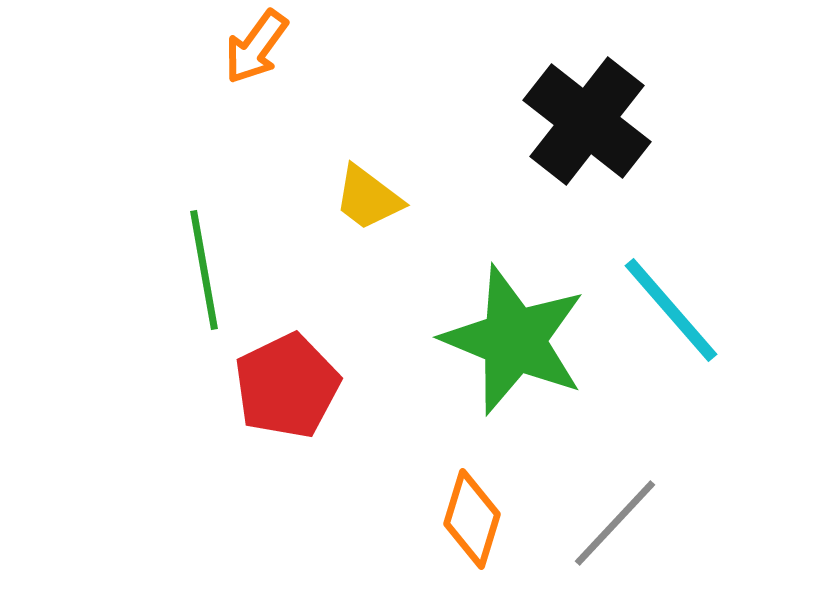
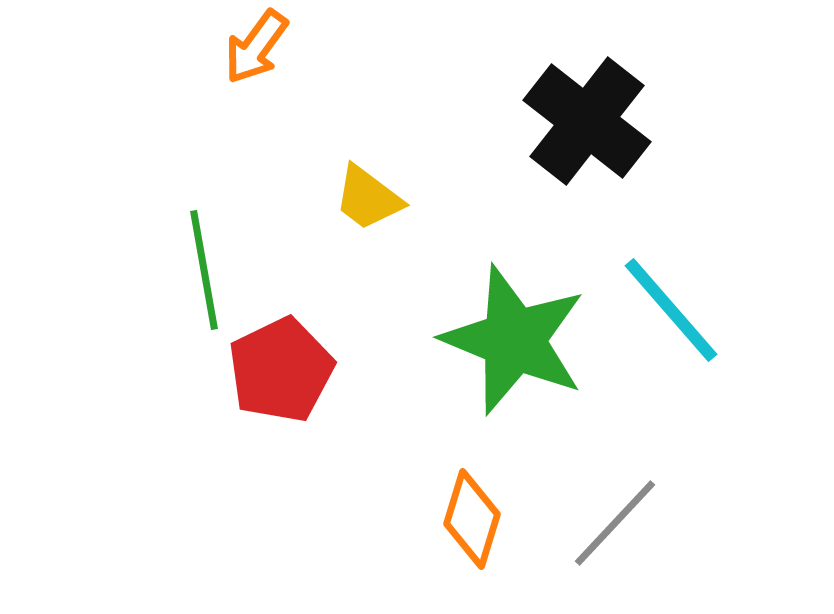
red pentagon: moved 6 px left, 16 px up
